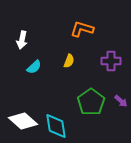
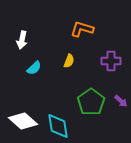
cyan semicircle: moved 1 px down
cyan diamond: moved 2 px right
